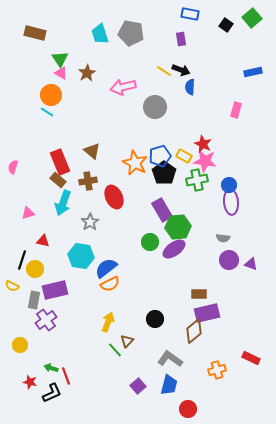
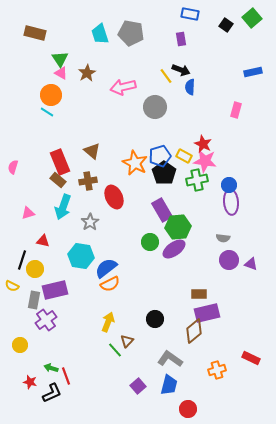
yellow line at (164, 71): moved 2 px right, 5 px down; rotated 21 degrees clockwise
cyan arrow at (63, 203): moved 4 px down
